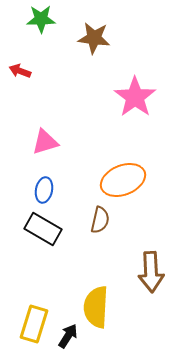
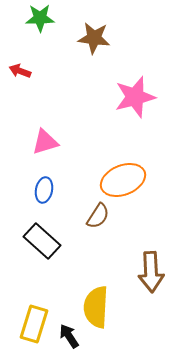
green star: moved 1 px left, 1 px up
pink star: rotated 21 degrees clockwise
brown semicircle: moved 2 px left, 4 px up; rotated 20 degrees clockwise
black rectangle: moved 1 px left, 12 px down; rotated 12 degrees clockwise
black arrow: moved 1 px right; rotated 65 degrees counterclockwise
